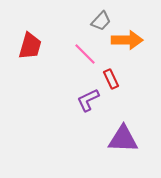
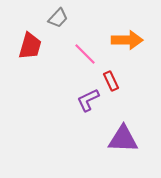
gray trapezoid: moved 43 px left, 3 px up
red rectangle: moved 2 px down
